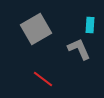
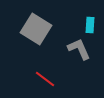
gray square: rotated 28 degrees counterclockwise
red line: moved 2 px right
